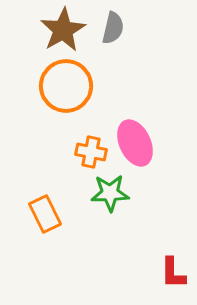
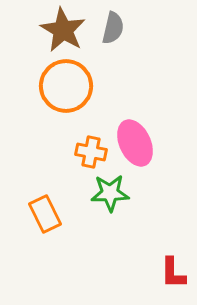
brown star: rotated 12 degrees counterclockwise
